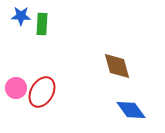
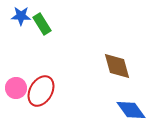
green rectangle: rotated 35 degrees counterclockwise
red ellipse: moved 1 px left, 1 px up
